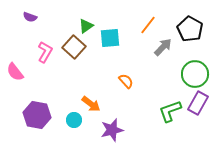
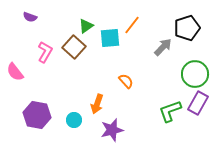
orange line: moved 16 px left
black pentagon: moved 3 px left, 1 px up; rotated 25 degrees clockwise
orange arrow: moved 6 px right; rotated 72 degrees clockwise
